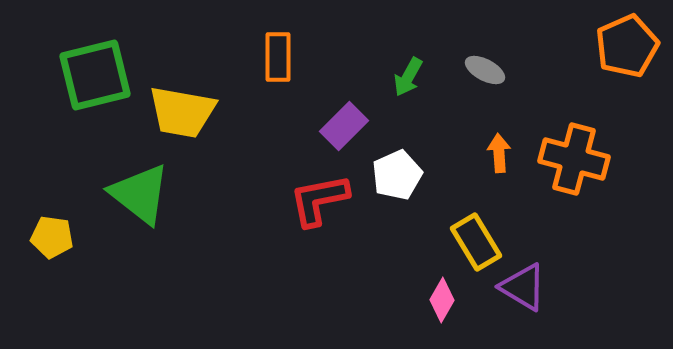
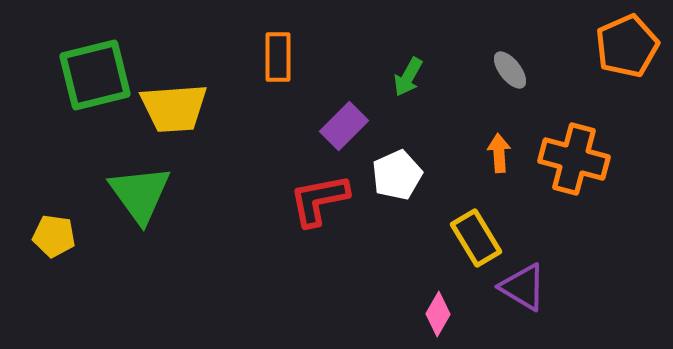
gray ellipse: moved 25 px right; rotated 24 degrees clockwise
yellow trapezoid: moved 8 px left, 4 px up; rotated 14 degrees counterclockwise
green triangle: rotated 16 degrees clockwise
yellow pentagon: moved 2 px right, 1 px up
yellow rectangle: moved 4 px up
pink diamond: moved 4 px left, 14 px down
